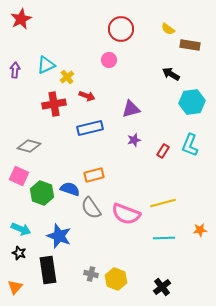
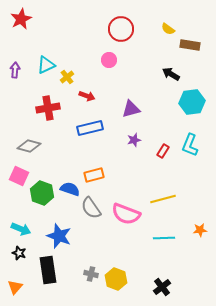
red cross: moved 6 px left, 4 px down
yellow line: moved 4 px up
